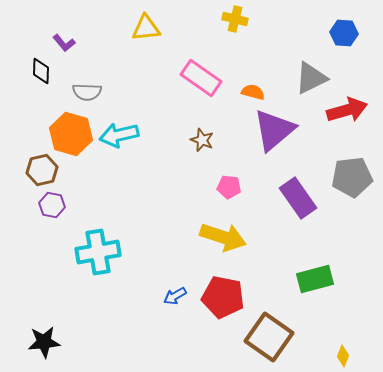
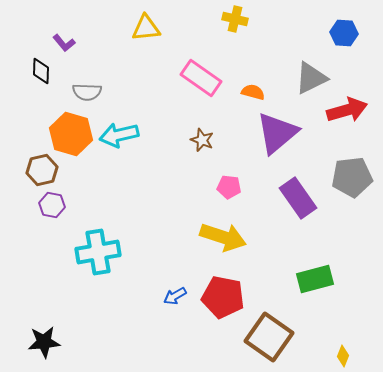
purple triangle: moved 3 px right, 3 px down
